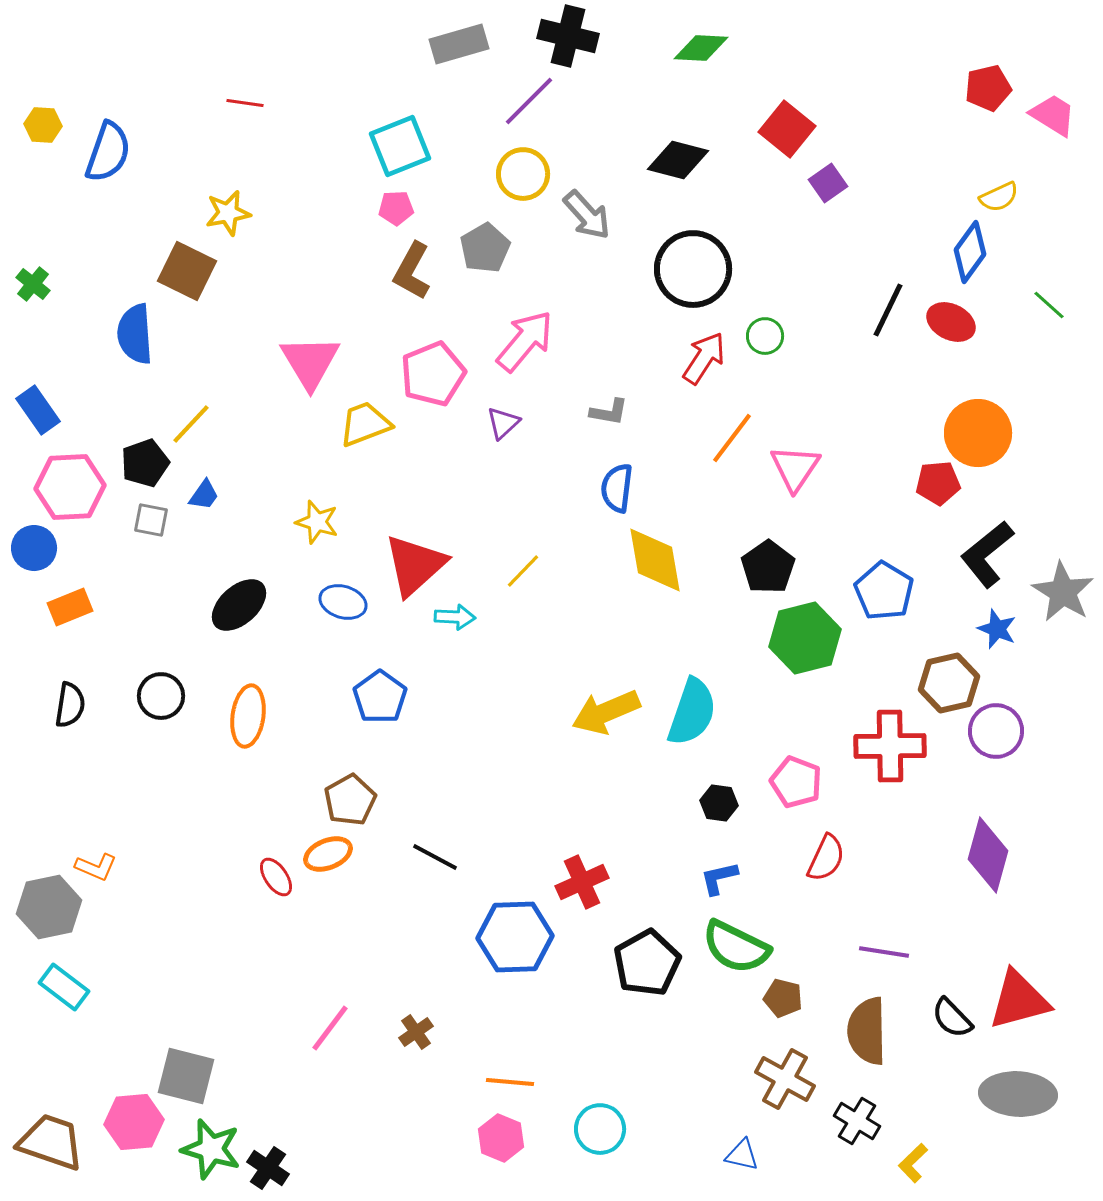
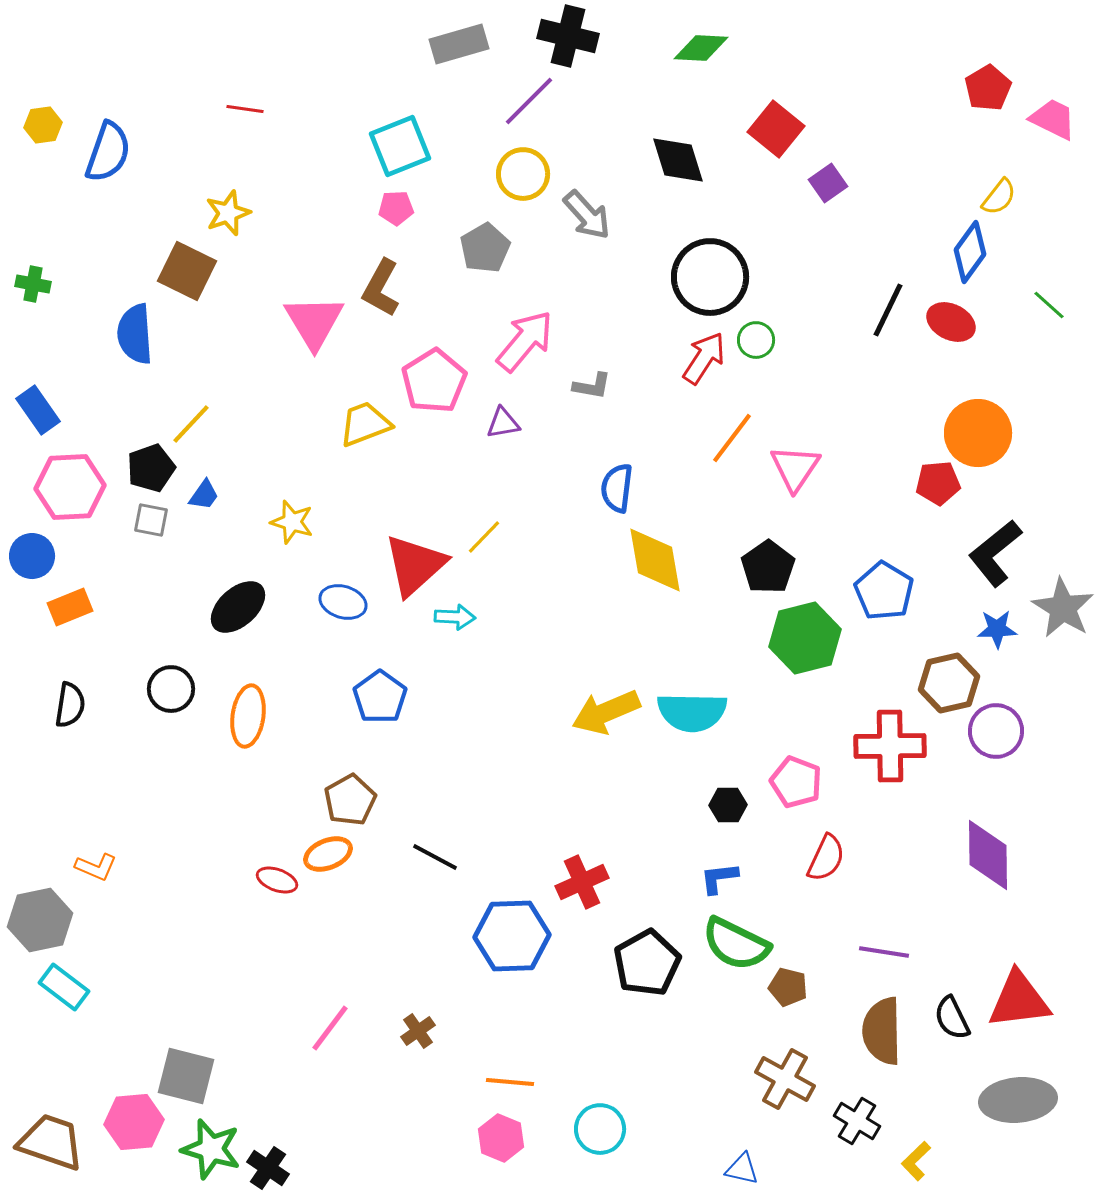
red pentagon at (988, 88): rotated 18 degrees counterclockwise
red line at (245, 103): moved 6 px down
pink trapezoid at (1053, 115): moved 4 px down; rotated 6 degrees counterclockwise
yellow hexagon at (43, 125): rotated 12 degrees counterclockwise
red square at (787, 129): moved 11 px left
black diamond at (678, 160): rotated 58 degrees clockwise
yellow semicircle at (999, 197): rotated 27 degrees counterclockwise
yellow star at (228, 213): rotated 9 degrees counterclockwise
black circle at (693, 269): moved 17 px right, 8 px down
brown L-shape at (412, 271): moved 31 px left, 17 px down
green cross at (33, 284): rotated 28 degrees counterclockwise
green circle at (765, 336): moved 9 px left, 4 px down
pink triangle at (310, 362): moved 4 px right, 40 px up
pink pentagon at (433, 374): moved 1 px right, 7 px down; rotated 10 degrees counterclockwise
gray L-shape at (609, 412): moved 17 px left, 26 px up
purple triangle at (503, 423): rotated 33 degrees clockwise
black pentagon at (145, 463): moved 6 px right, 5 px down
yellow star at (317, 522): moved 25 px left
blue circle at (34, 548): moved 2 px left, 8 px down
black L-shape at (987, 554): moved 8 px right, 1 px up
yellow line at (523, 571): moved 39 px left, 34 px up
gray star at (1063, 592): moved 16 px down
black ellipse at (239, 605): moved 1 px left, 2 px down
blue star at (997, 629): rotated 24 degrees counterclockwise
black circle at (161, 696): moved 10 px right, 7 px up
cyan semicircle at (692, 712): rotated 72 degrees clockwise
black hexagon at (719, 803): moved 9 px right, 2 px down; rotated 9 degrees counterclockwise
purple diamond at (988, 855): rotated 16 degrees counterclockwise
red ellipse at (276, 877): moved 1 px right, 3 px down; rotated 36 degrees counterclockwise
blue L-shape at (719, 878): rotated 6 degrees clockwise
gray hexagon at (49, 907): moved 9 px left, 13 px down
blue hexagon at (515, 937): moved 3 px left, 1 px up
green semicircle at (736, 947): moved 3 px up
brown pentagon at (783, 998): moved 5 px right, 11 px up
red triangle at (1019, 1000): rotated 8 degrees clockwise
black semicircle at (952, 1018): rotated 18 degrees clockwise
brown semicircle at (867, 1031): moved 15 px right
brown cross at (416, 1032): moved 2 px right, 1 px up
gray ellipse at (1018, 1094): moved 6 px down; rotated 8 degrees counterclockwise
blue triangle at (742, 1155): moved 14 px down
yellow L-shape at (913, 1163): moved 3 px right, 2 px up
